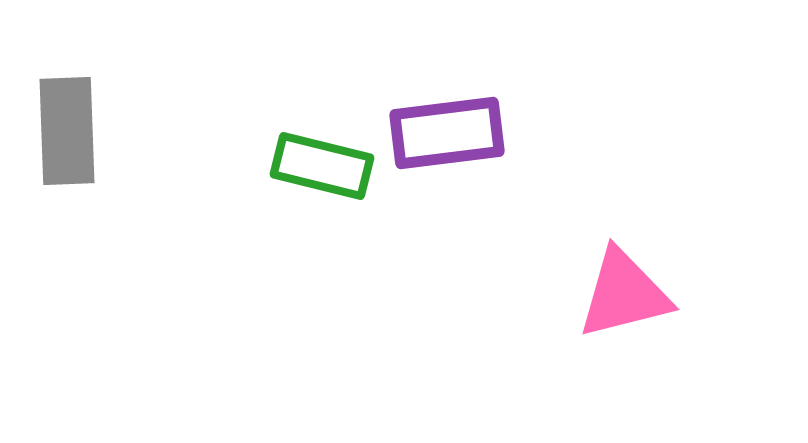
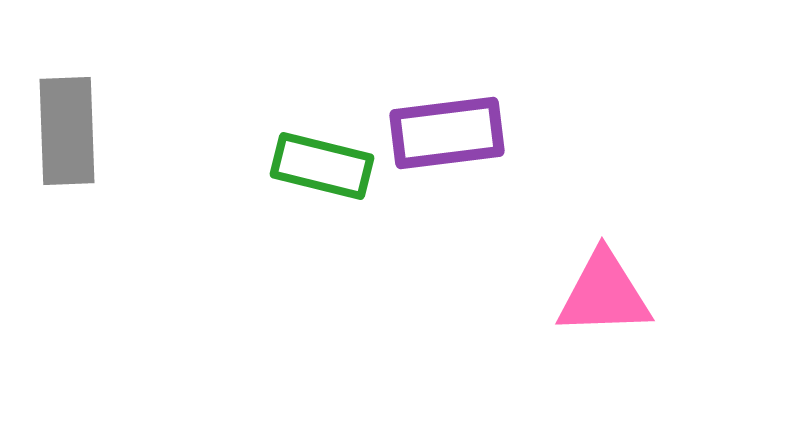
pink triangle: moved 20 px left; rotated 12 degrees clockwise
